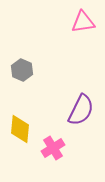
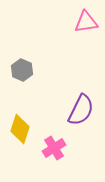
pink triangle: moved 3 px right
yellow diamond: rotated 12 degrees clockwise
pink cross: moved 1 px right
